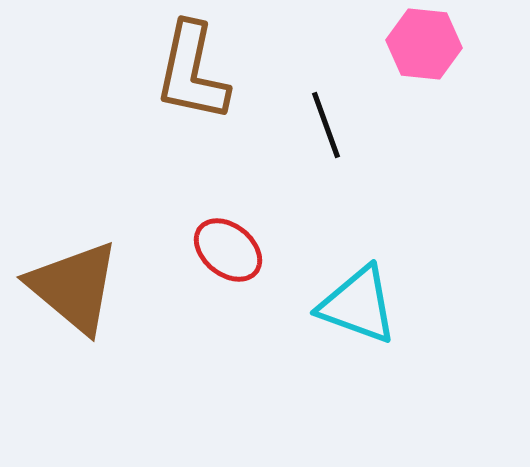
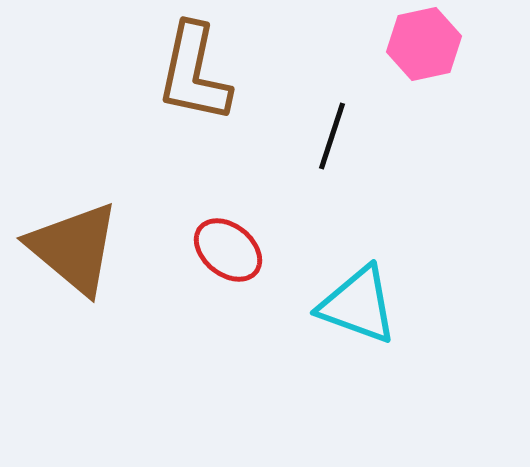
pink hexagon: rotated 18 degrees counterclockwise
brown L-shape: moved 2 px right, 1 px down
black line: moved 6 px right, 11 px down; rotated 38 degrees clockwise
brown triangle: moved 39 px up
